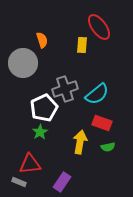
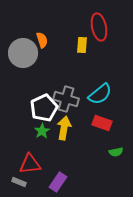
red ellipse: rotated 24 degrees clockwise
gray circle: moved 10 px up
gray cross: moved 1 px right, 10 px down; rotated 35 degrees clockwise
cyan semicircle: moved 3 px right
green star: moved 2 px right, 1 px up
yellow arrow: moved 16 px left, 14 px up
green semicircle: moved 8 px right, 5 px down
purple rectangle: moved 4 px left
